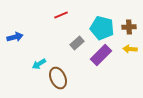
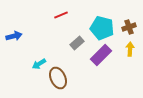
brown cross: rotated 16 degrees counterclockwise
blue arrow: moved 1 px left, 1 px up
yellow arrow: rotated 88 degrees clockwise
